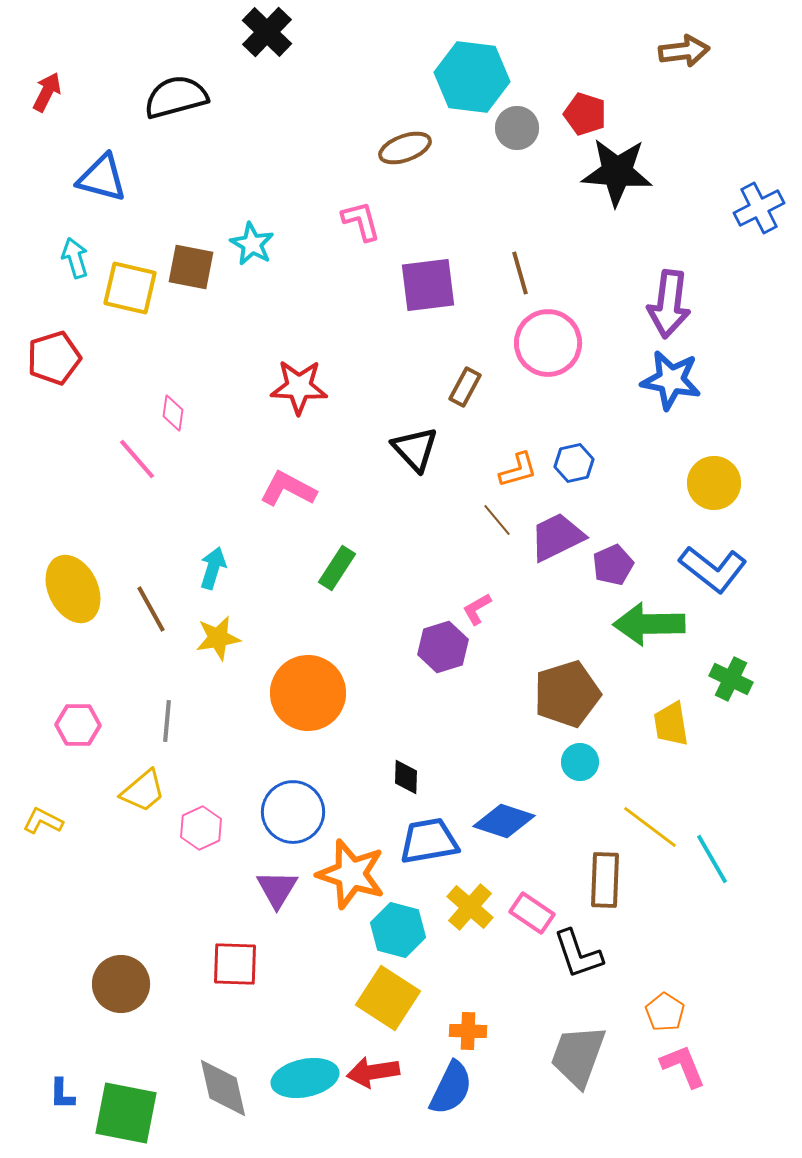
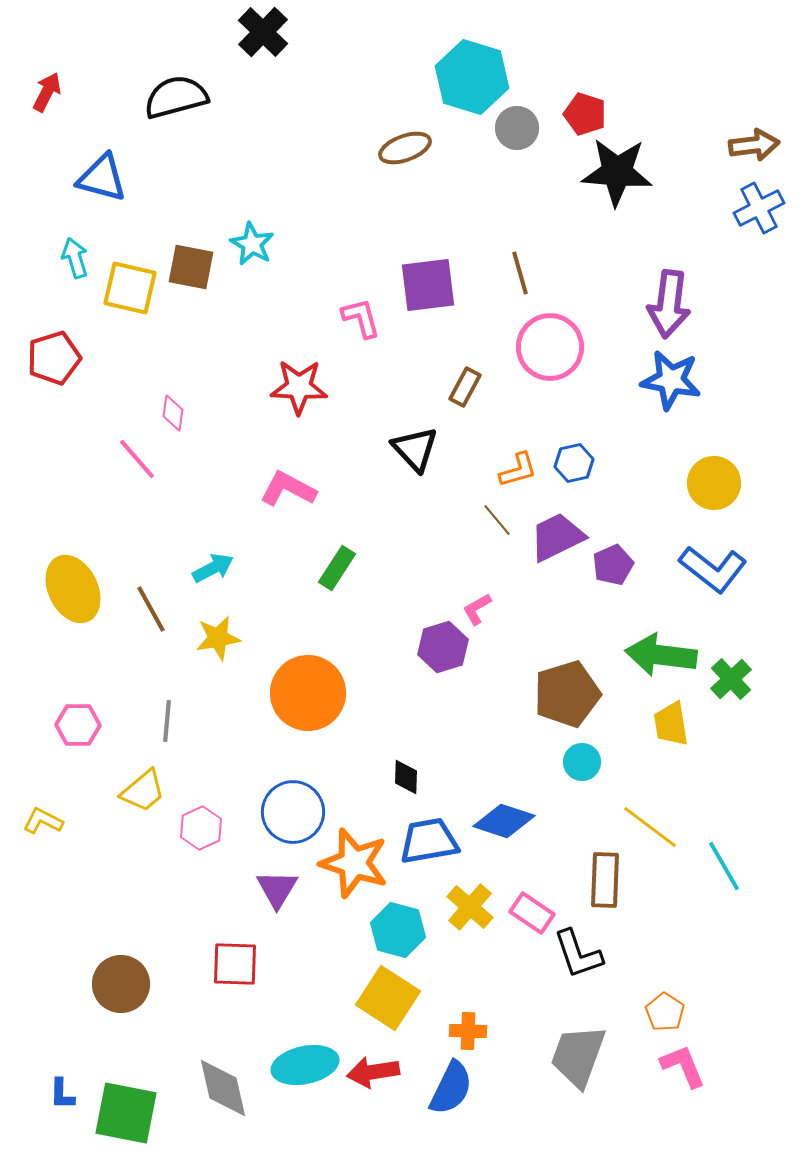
black cross at (267, 32): moved 4 px left
brown arrow at (684, 51): moved 70 px right, 94 px down
cyan hexagon at (472, 77): rotated 10 degrees clockwise
pink L-shape at (361, 221): moved 97 px down
pink circle at (548, 343): moved 2 px right, 4 px down
cyan arrow at (213, 568): rotated 45 degrees clockwise
green arrow at (649, 624): moved 12 px right, 31 px down; rotated 8 degrees clockwise
green cross at (731, 679): rotated 21 degrees clockwise
cyan circle at (580, 762): moved 2 px right
cyan line at (712, 859): moved 12 px right, 7 px down
orange star at (351, 874): moved 3 px right, 11 px up
cyan ellipse at (305, 1078): moved 13 px up
